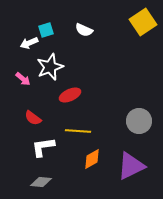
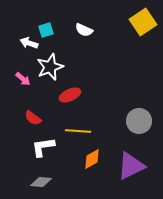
white arrow: rotated 42 degrees clockwise
